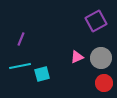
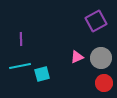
purple line: rotated 24 degrees counterclockwise
